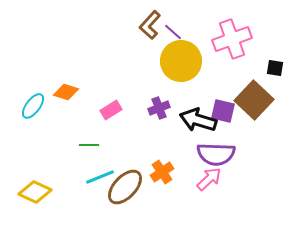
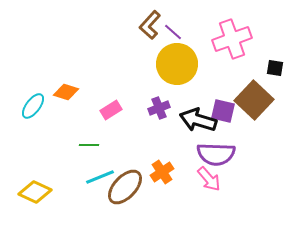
yellow circle: moved 4 px left, 3 px down
pink arrow: rotated 92 degrees clockwise
